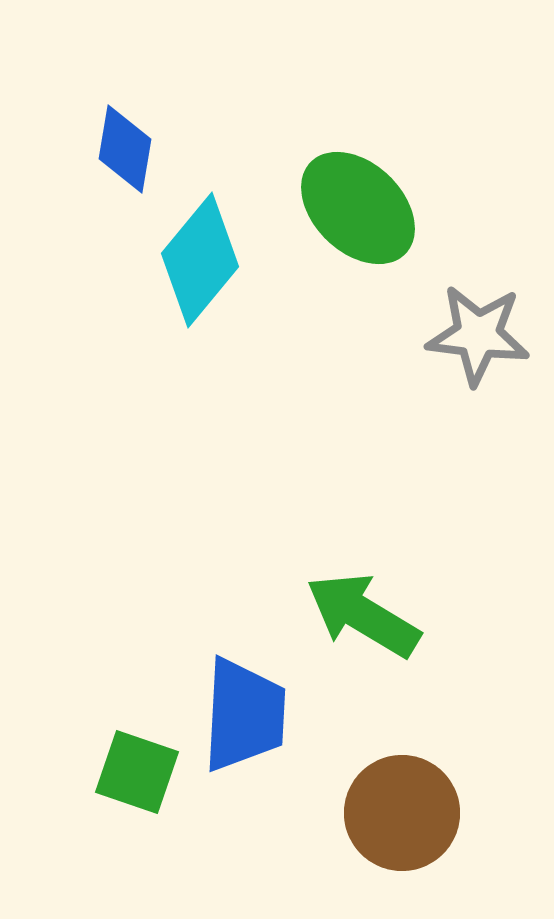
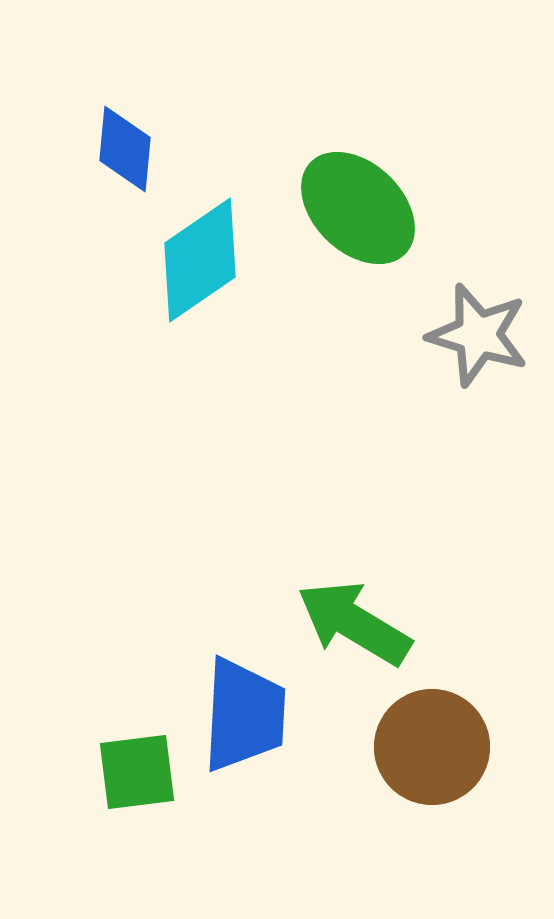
blue diamond: rotated 4 degrees counterclockwise
cyan diamond: rotated 16 degrees clockwise
gray star: rotated 10 degrees clockwise
green arrow: moved 9 px left, 8 px down
green square: rotated 26 degrees counterclockwise
brown circle: moved 30 px right, 66 px up
